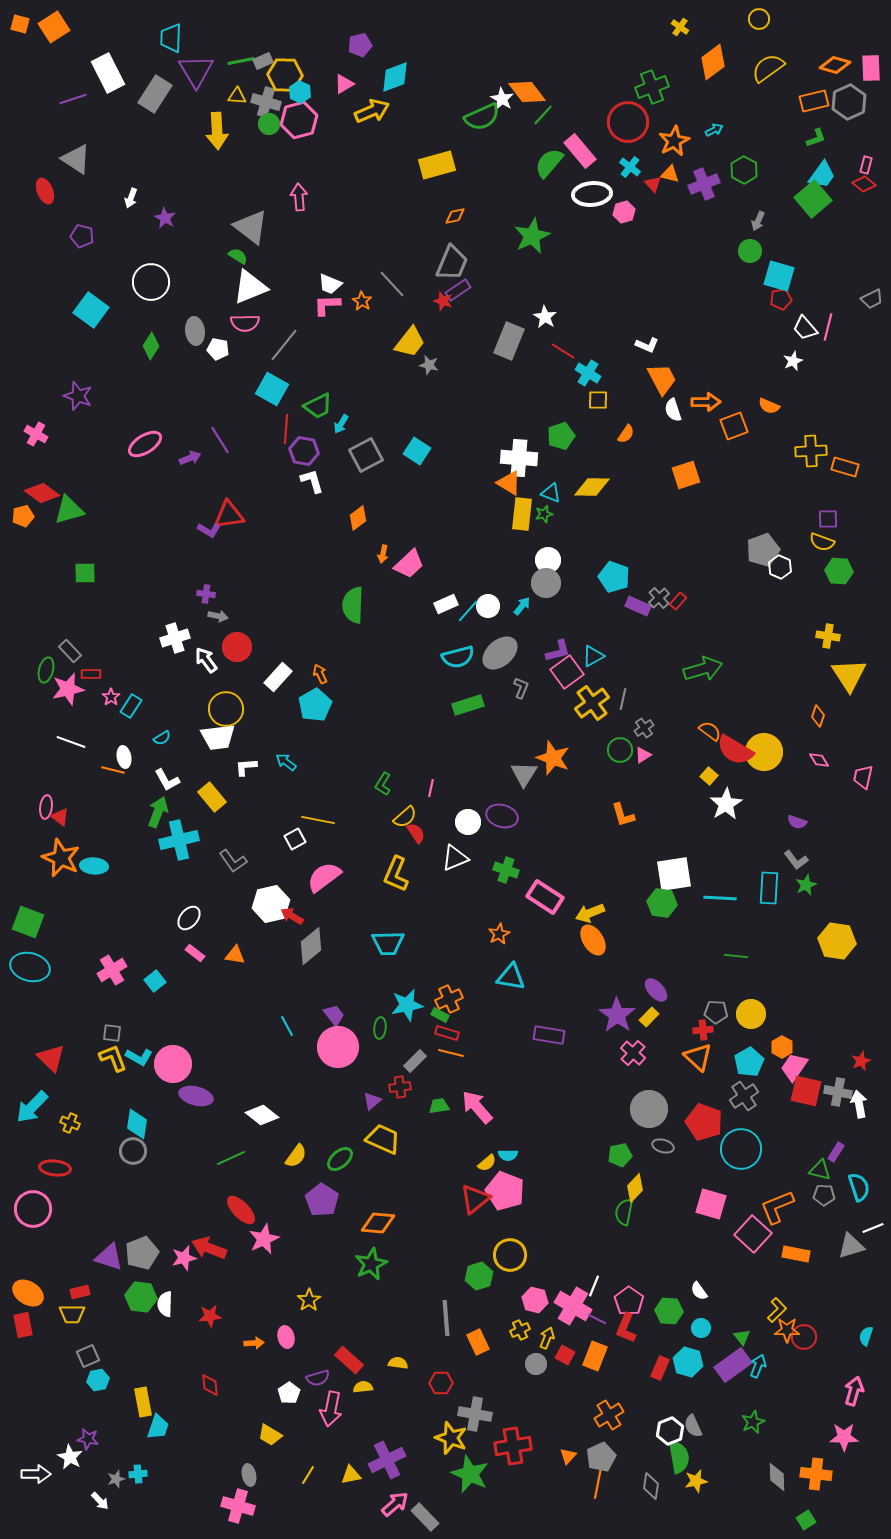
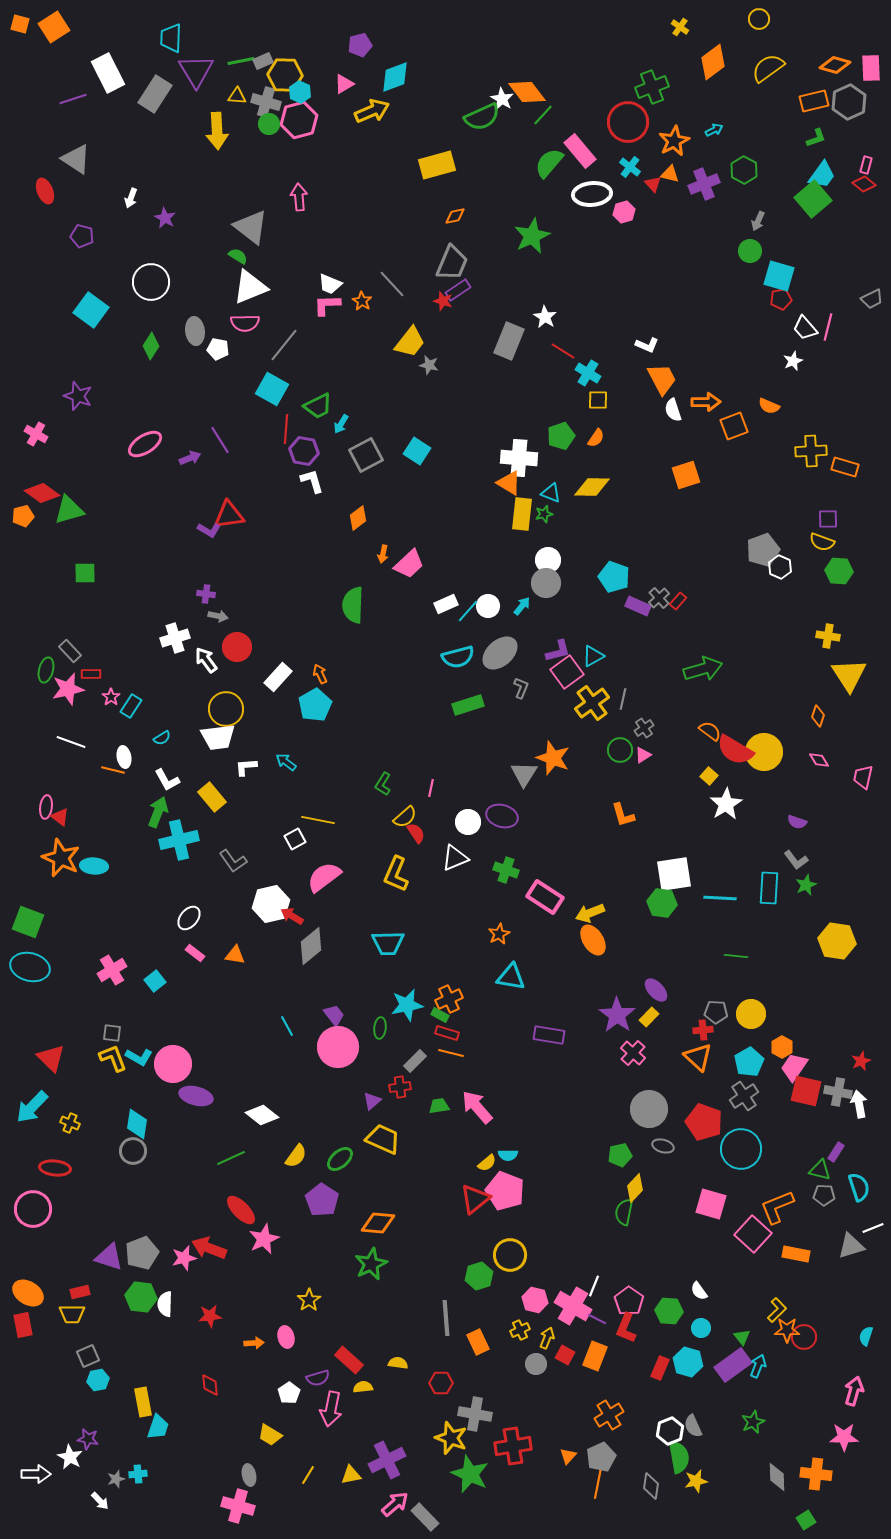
orange semicircle at (626, 434): moved 30 px left, 4 px down
